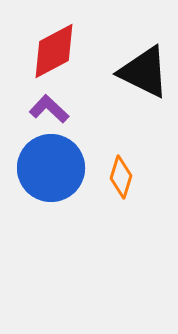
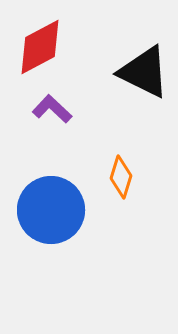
red diamond: moved 14 px left, 4 px up
purple L-shape: moved 3 px right
blue circle: moved 42 px down
